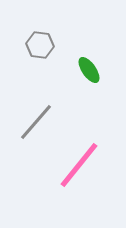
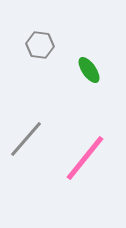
gray line: moved 10 px left, 17 px down
pink line: moved 6 px right, 7 px up
